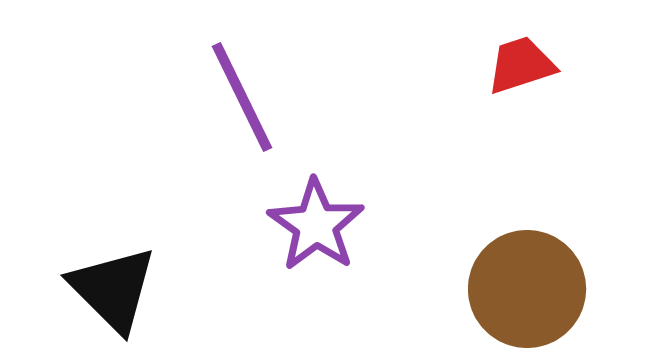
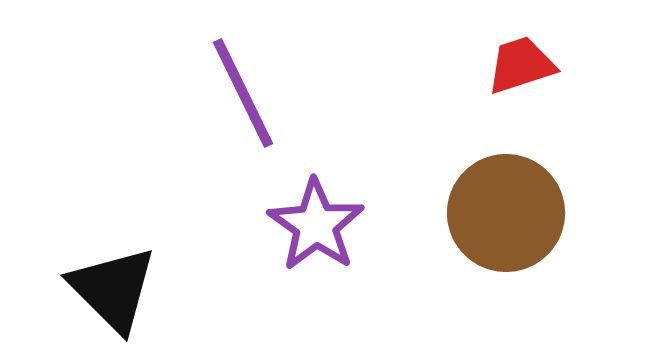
purple line: moved 1 px right, 4 px up
brown circle: moved 21 px left, 76 px up
